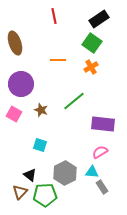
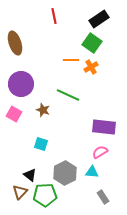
orange line: moved 13 px right
green line: moved 6 px left, 6 px up; rotated 65 degrees clockwise
brown star: moved 2 px right
purple rectangle: moved 1 px right, 3 px down
cyan square: moved 1 px right, 1 px up
gray rectangle: moved 1 px right, 10 px down
